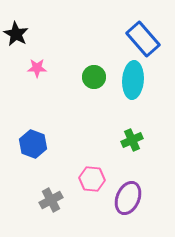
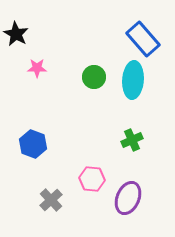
gray cross: rotated 15 degrees counterclockwise
